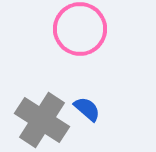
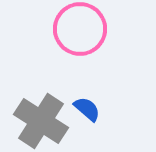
gray cross: moved 1 px left, 1 px down
